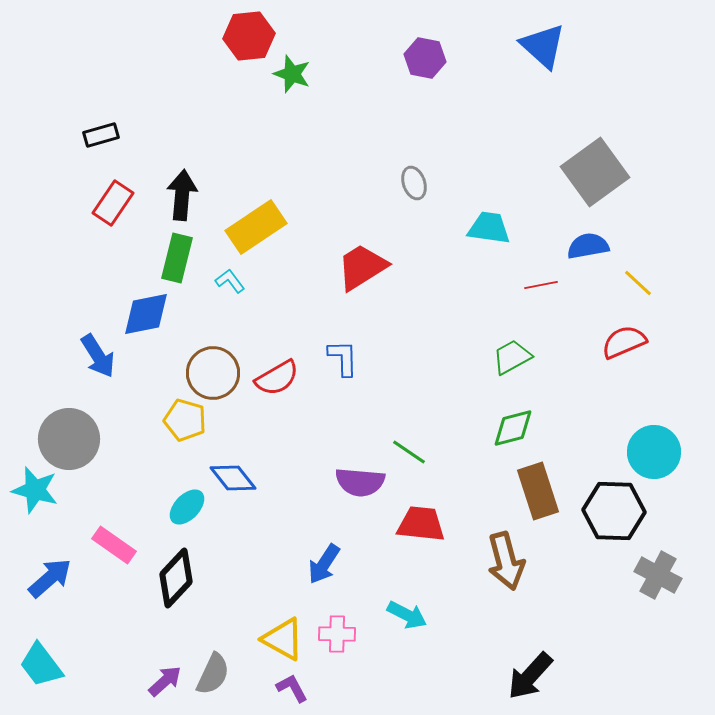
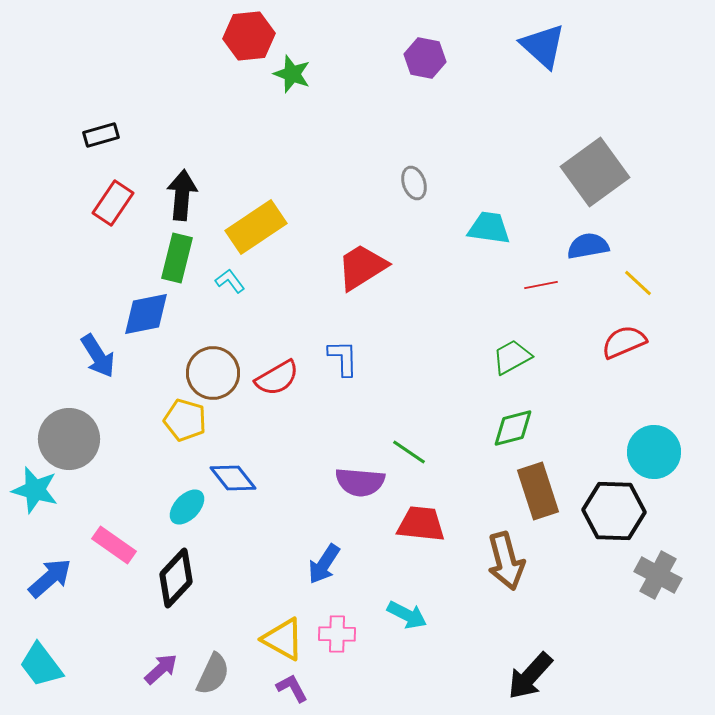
purple arrow at (165, 681): moved 4 px left, 12 px up
